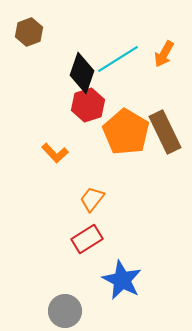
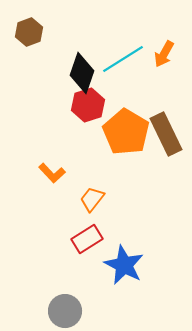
cyan line: moved 5 px right
brown rectangle: moved 1 px right, 2 px down
orange L-shape: moved 3 px left, 20 px down
blue star: moved 2 px right, 15 px up
